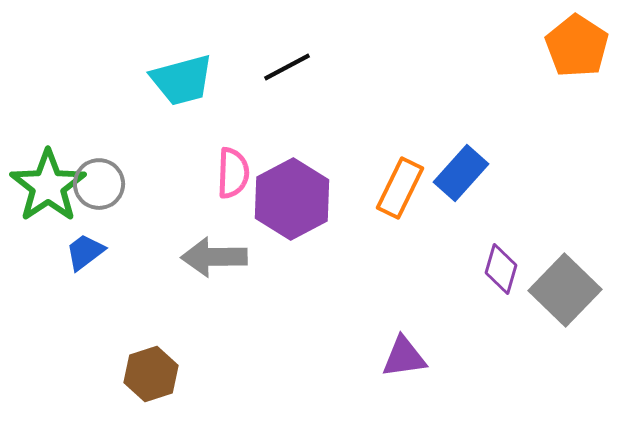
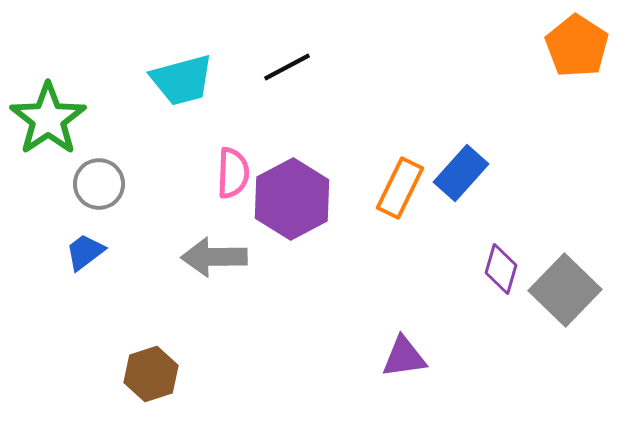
green star: moved 67 px up
